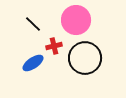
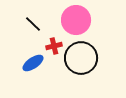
black circle: moved 4 px left
